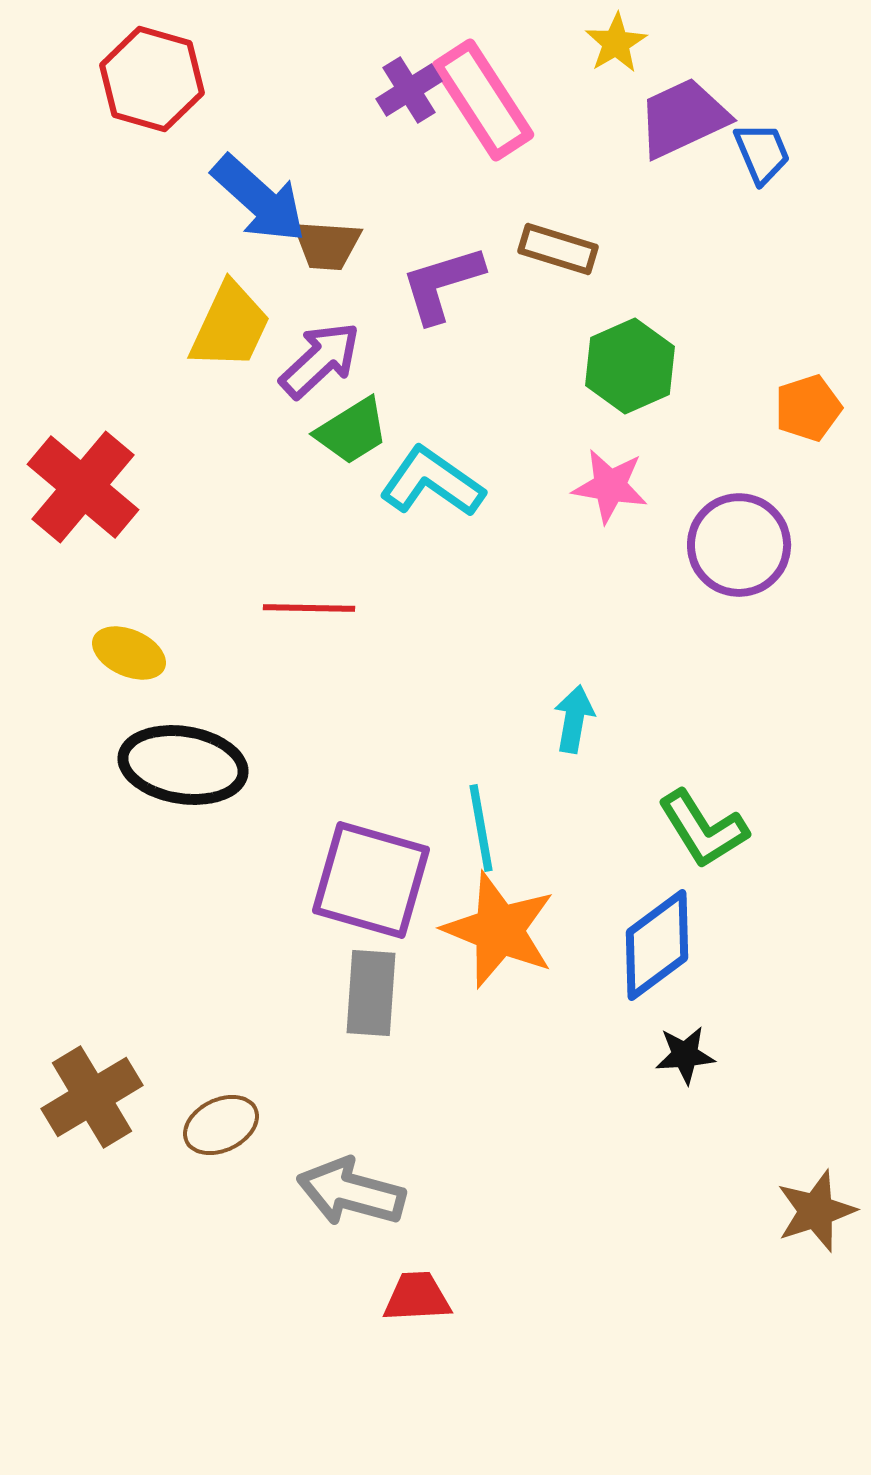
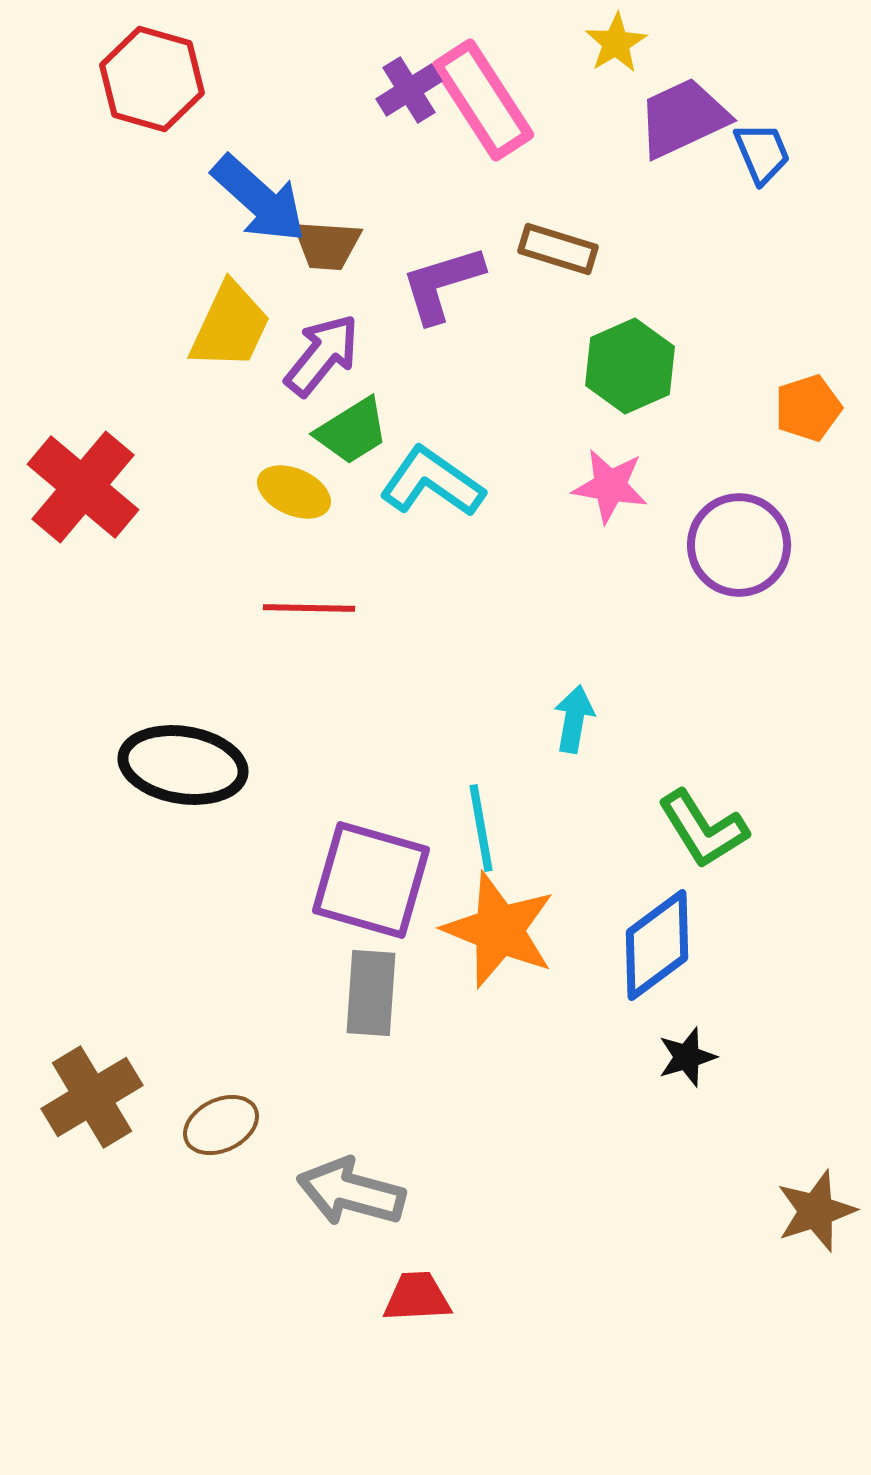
purple arrow: moved 2 px right, 5 px up; rotated 8 degrees counterclockwise
yellow ellipse: moved 165 px right, 161 px up
black star: moved 2 px right, 2 px down; rotated 12 degrees counterclockwise
